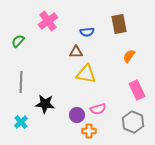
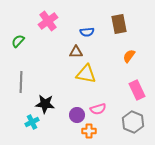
cyan cross: moved 11 px right; rotated 16 degrees clockwise
